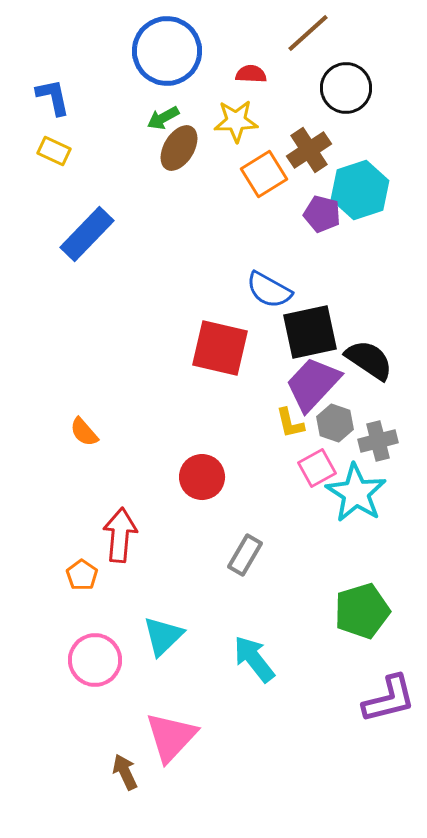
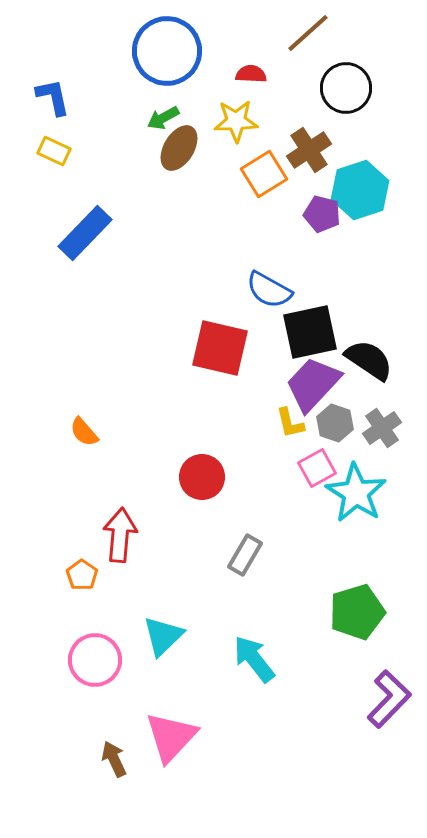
blue rectangle: moved 2 px left, 1 px up
gray cross: moved 4 px right, 13 px up; rotated 21 degrees counterclockwise
green pentagon: moved 5 px left, 1 px down
purple L-shape: rotated 32 degrees counterclockwise
brown arrow: moved 11 px left, 13 px up
